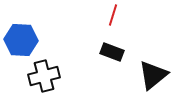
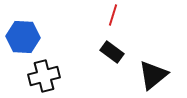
blue hexagon: moved 2 px right, 3 px up
black rectangle: rotated 15 degrees clockwise
